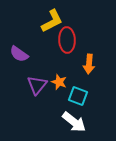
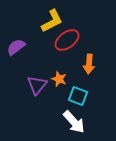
red ellipse: rotated 55 degrees clockwise
purple semicircle: moved 3 px left, 7 px up; rotated 108 degrees clockwise
orange star: moved 3 px up
white arrow: rotated 10 degrees clockwise
